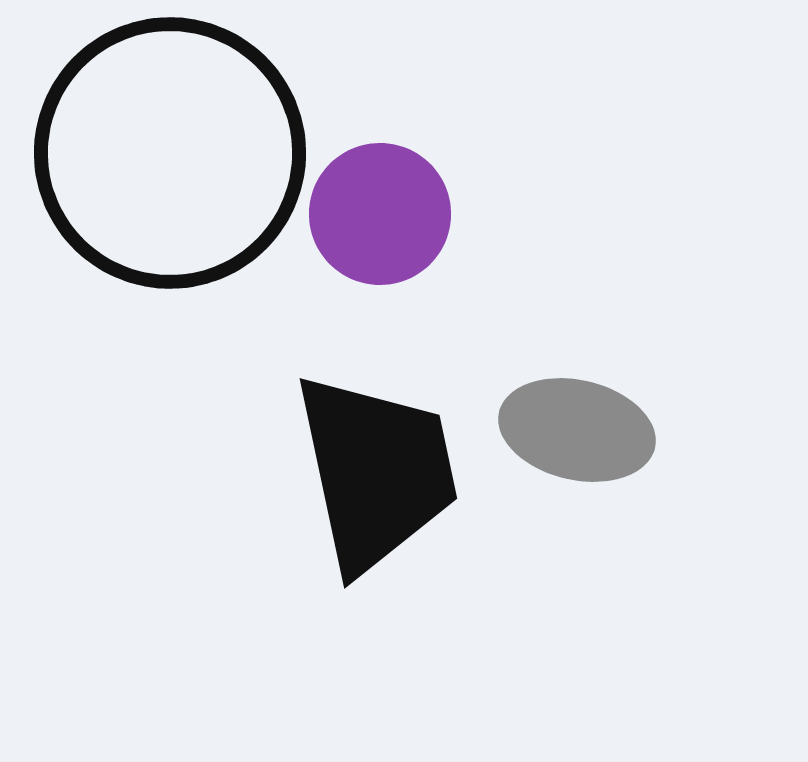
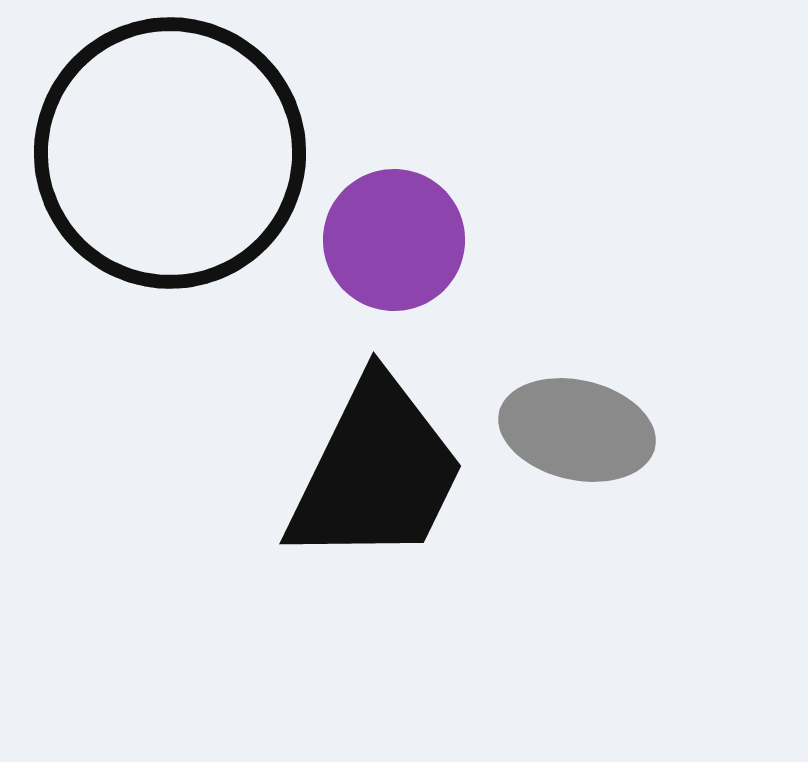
purple circle: moved 14 px right, 26 px down
black trapezoid: rotated 38 degrees clockwise
